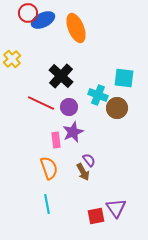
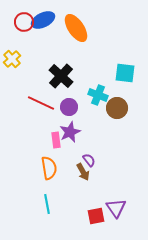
red circle: moved 4 px left, 9 px down
orange ellipse: rotated 12 degrees counterclockwise
cyan square: moved 1 px right, 5 px up
purple star: moved 3 px left
orange semicircle: rotated 10 degrees clockwise
